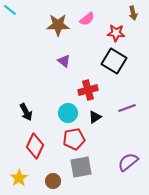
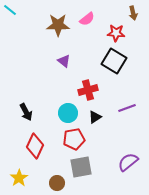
brown circle: moved 4 px right, 2 px down
